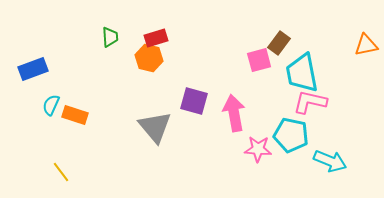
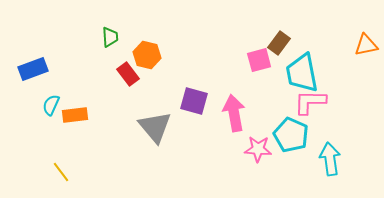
red rectangle: moved 28 px left, 36 px down; rotated 70 degrees clockwise
orange hexagon: moved 2 px left, 3 px up
pink L-shape: rotated 12 degrees counterclockwise
orange rectangle: rotated 25 degrees counterclockwise
cyan pentagon: rotated 12 degrees clockwise
cyan arrow: moved 2 px up; rotated 120 degrees counterclockwise
